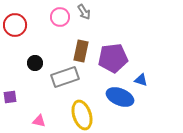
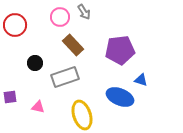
brown rectangle: moved 8 px left, 6 px up; rotated 55 degrees counterclockwise
purple pentagon: moved 7 px right, 8 px up
pink triangle: moved 1 px left, 14 px up
